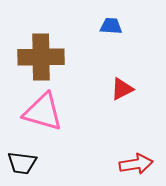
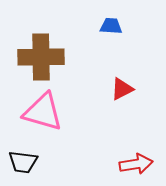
black trapezoid: moved 1 px right, 1 px up
